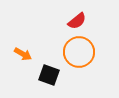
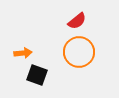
orange arrow: moved 1 px up; rotated 36 degrees counterclockwise
black square: moved 12 px left
